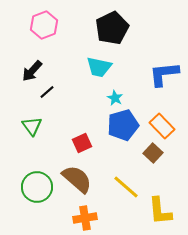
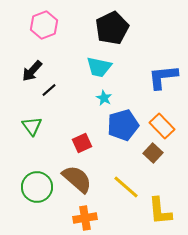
blue L-shape: moved 1 px left, 3 px down
black line: moved 2 px right, 2 px up
cyan star: moved 11 px left
